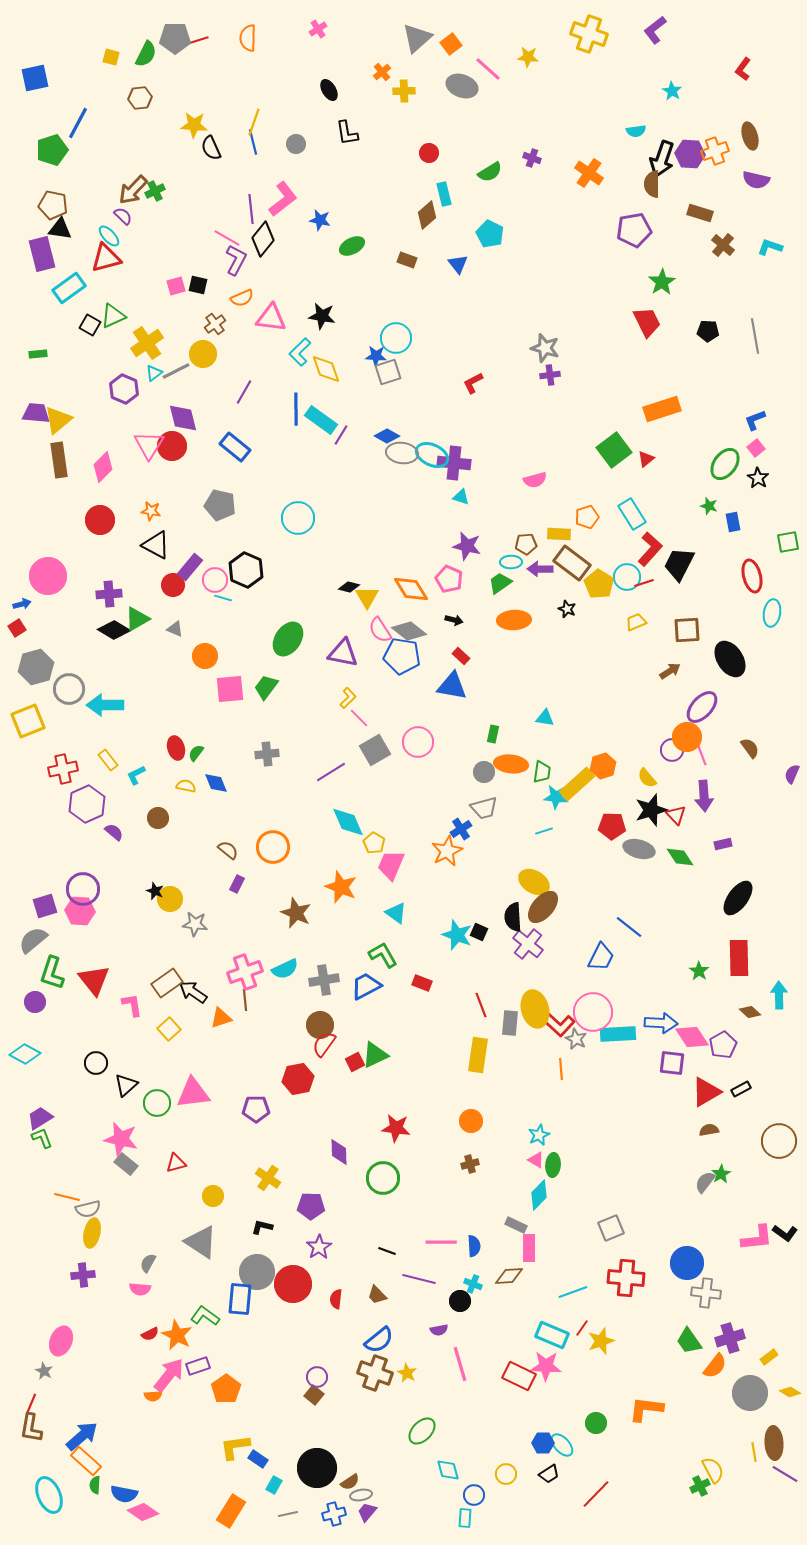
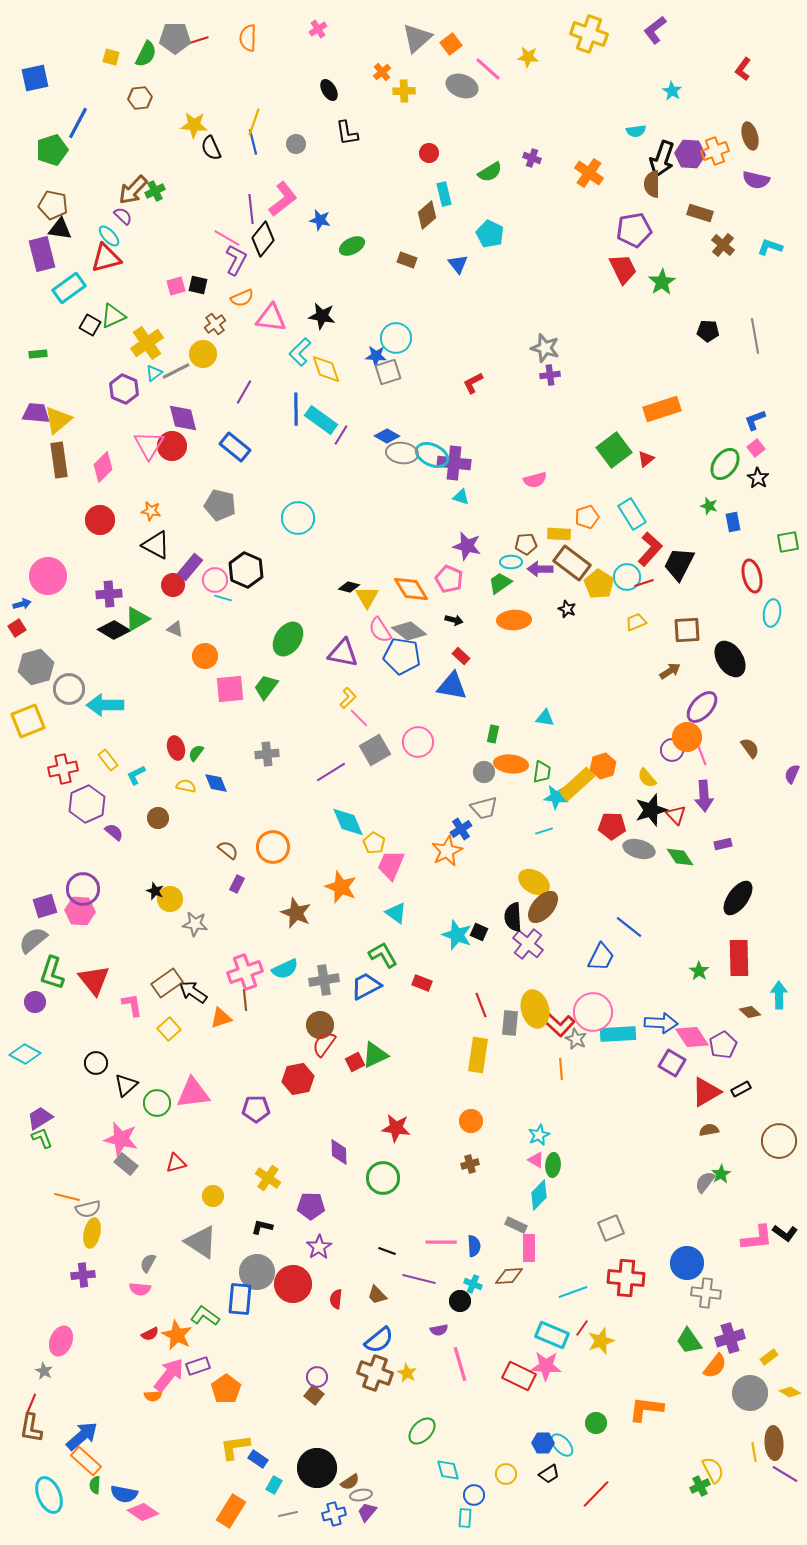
red trapezoid at (647, 322): moved 24 px left, 53 px up
purple square at (672, 1063): rotated 24 degrees clockwise
